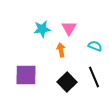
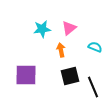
pink triangle: rotated 21 degrees clockwise
cyan semicircle: moved 1 px down
black line: moved 1 px left, 10 px down
black square: moved 3 px right, 6 px up; rotated 30 degrees clockwise
